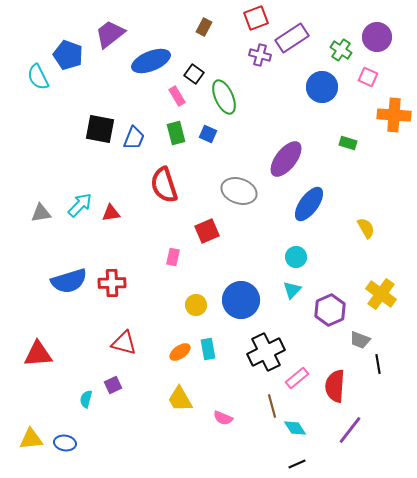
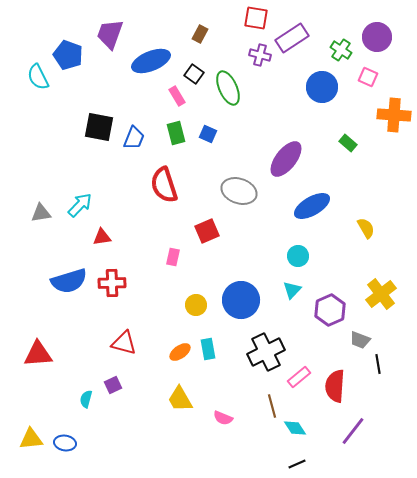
red square at (256, 18): rotated 30 degrees clockwise
brown rectangle at (204, 27): moved 4 px left, 7 px down
purple trapezoid at (110, 34): rotated 32 degrees counterclockwise
green ellipse at (224, 97): moved 4 px right, 9 px up
black square at (100, 129): moved 1 px left, 2 px up
green rectangle at (348, 143): rotated 24 degrees clockwise
blue ellipse at (309, 204): moved 3 px right, 2 px down; rotated 24 degrees clockwise
red triangle at (111, 213): moved 9 px left, 24 px down
cyan circle at (296, 257): moved 2 px right, 1 px up
yellow cross at (381, 294): rotated 16 degrees clockwise
pink rectangle at (297, 378): moved 2 px right, 1 px up
purple line at (350, 430): moved 3 px right, 1 px down
